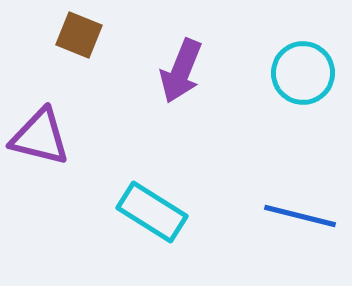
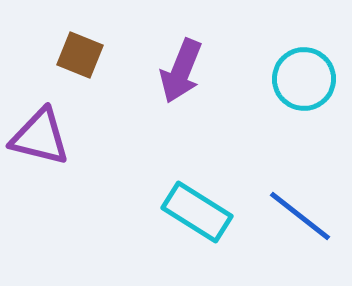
brown square: moved 1 px right, 20 px down
cyan circle: moved 1 px right, 6 px down
cyan rectangle: moved 45 px right
blue line: rotated 24 degrees clockwise
